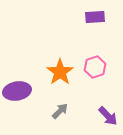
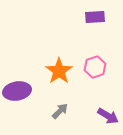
orange star: moved 1 px left, 1 px up
purple arrow: rotated 15 degrees counterclockwise
